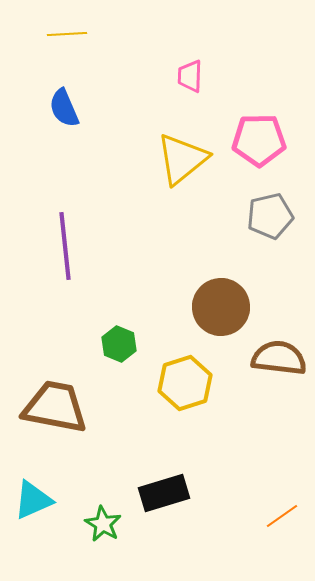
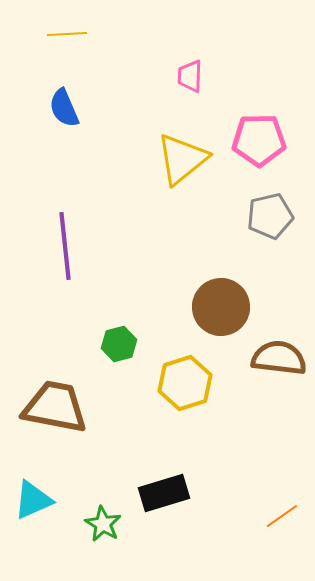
green hexagon: rotated 24 degrees clockwise
